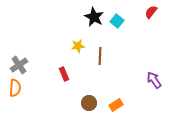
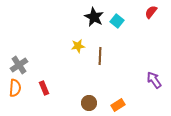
red rectangle: moved 20 px left, 14 px down
orange rectangle: moved 2 px right
